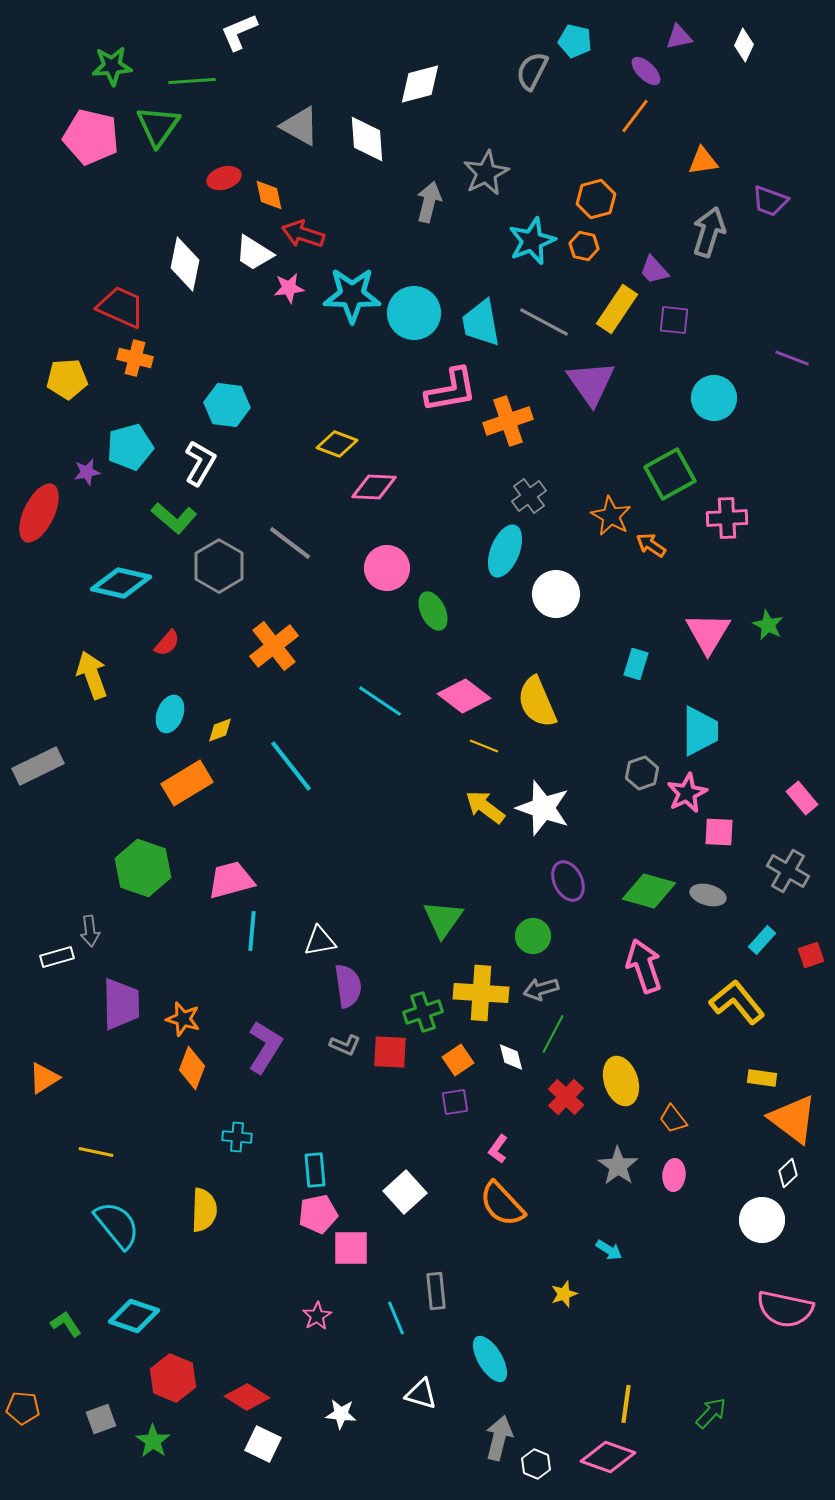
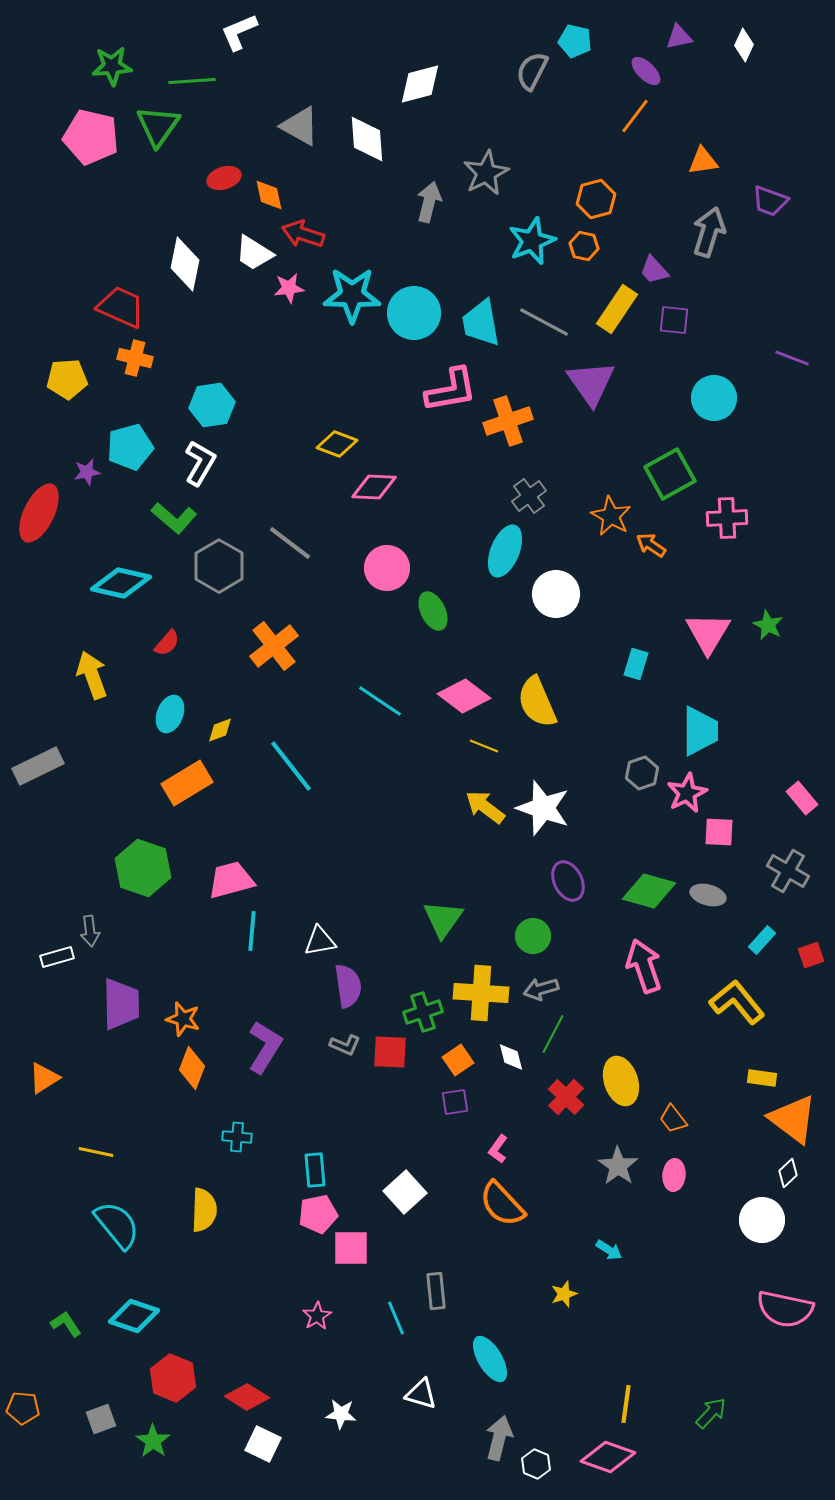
cyan hexagon at (227, 405): moved 15 px left; rotated 15 degrees counterclockwise
